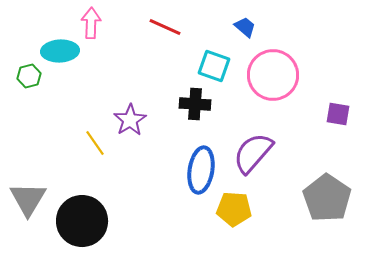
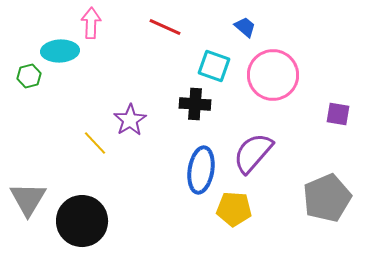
yellow line: rotated 8 degrees counterclockwise
gray pentagon: rotated 15 degrees clockwise
